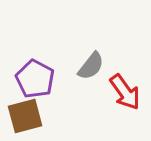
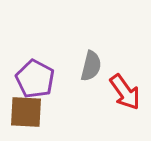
gray semicircle: rotated 24 degrees counterclockwise
brown square: moved 1 px right, 4 px up; rotated 18 degrees clockwise
